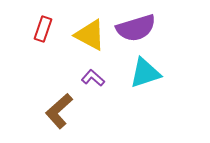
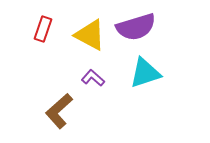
purple semicircle: moved 1 px up
